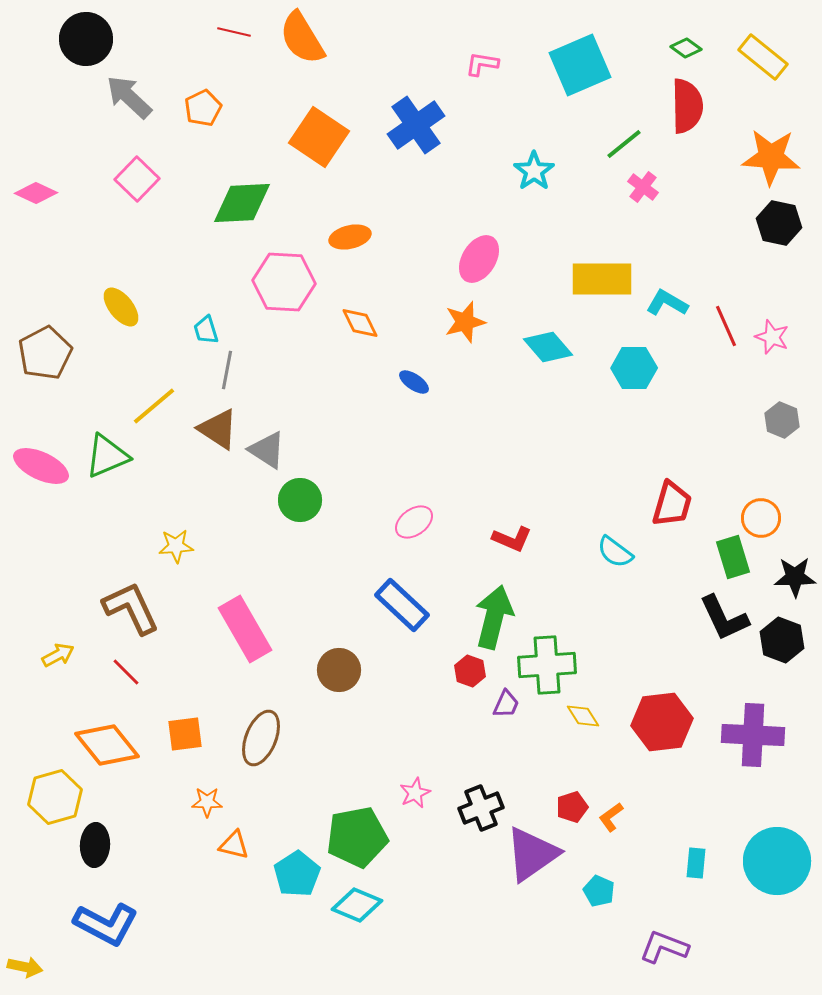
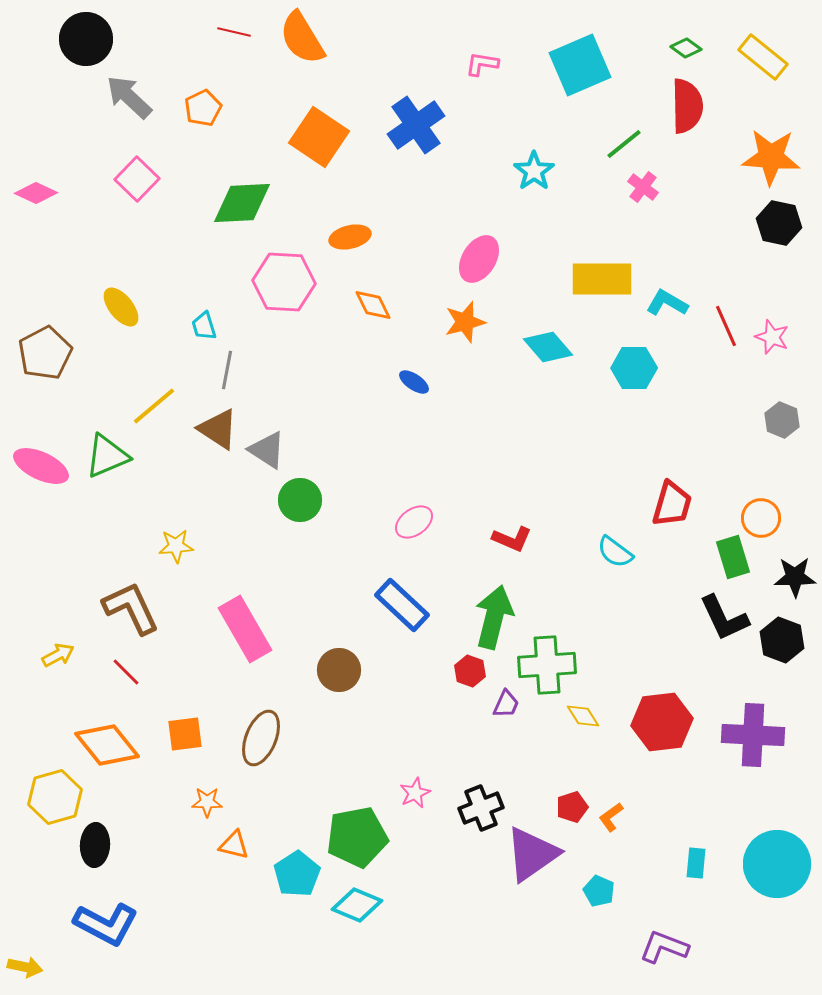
orange diamond at (360, 323): moved 13 px right, 18 px up
cyan trapezoid at (206, 330): moved 2 px left, 4 px up
cyan circle at (777, 861): moved 3 px down
